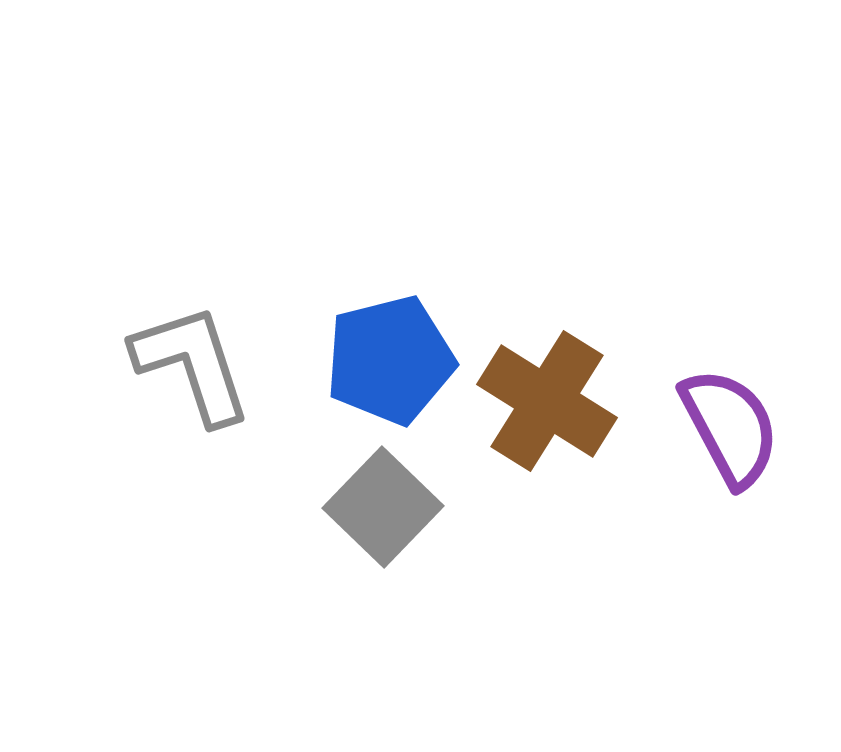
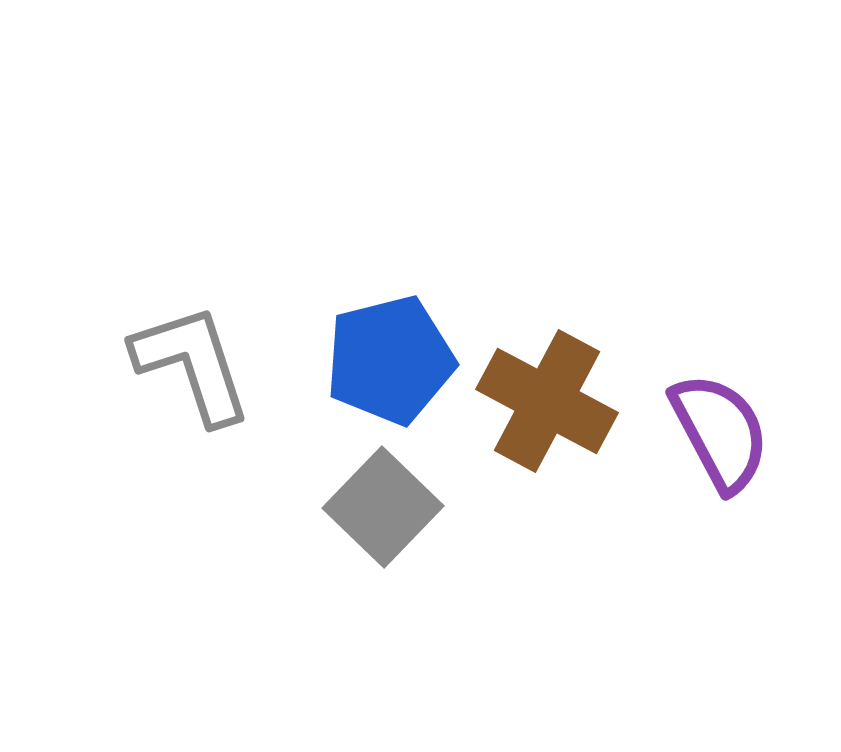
brown cross: rotated 4 degrees counterclockwise
purple semicircle: moved 10 px left, 5 px down
